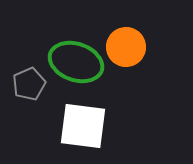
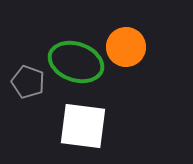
gray pentagon: moved 1 px left, 2 px up; rotated 28 degrees counterclockwise
